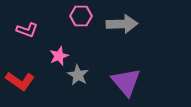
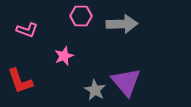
pink star: moved 5 px right
gray star: moved 17 px right, 15 px down
red L-shape: rotated 36 degrees clockwise
